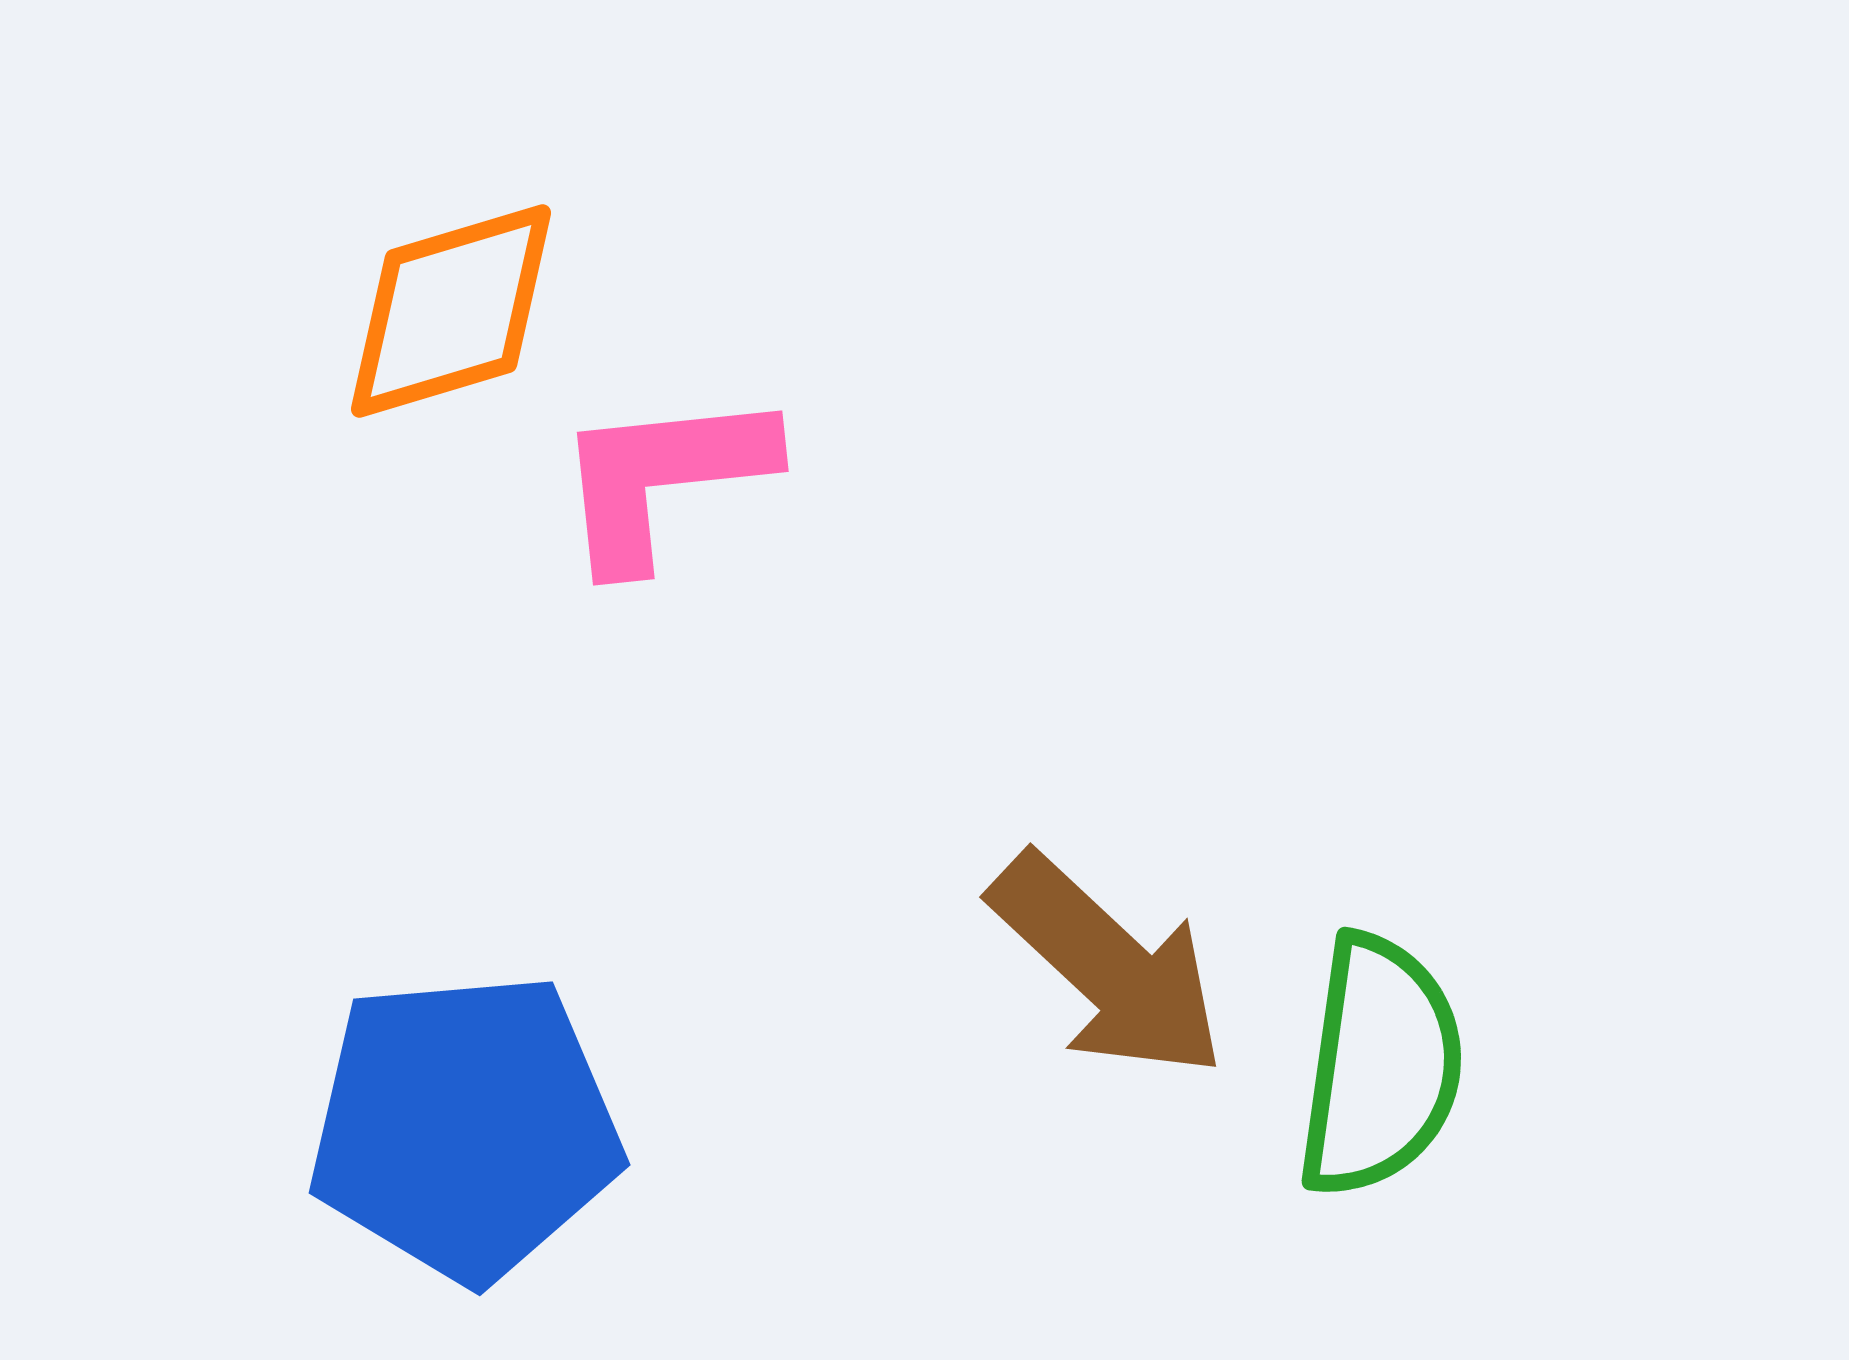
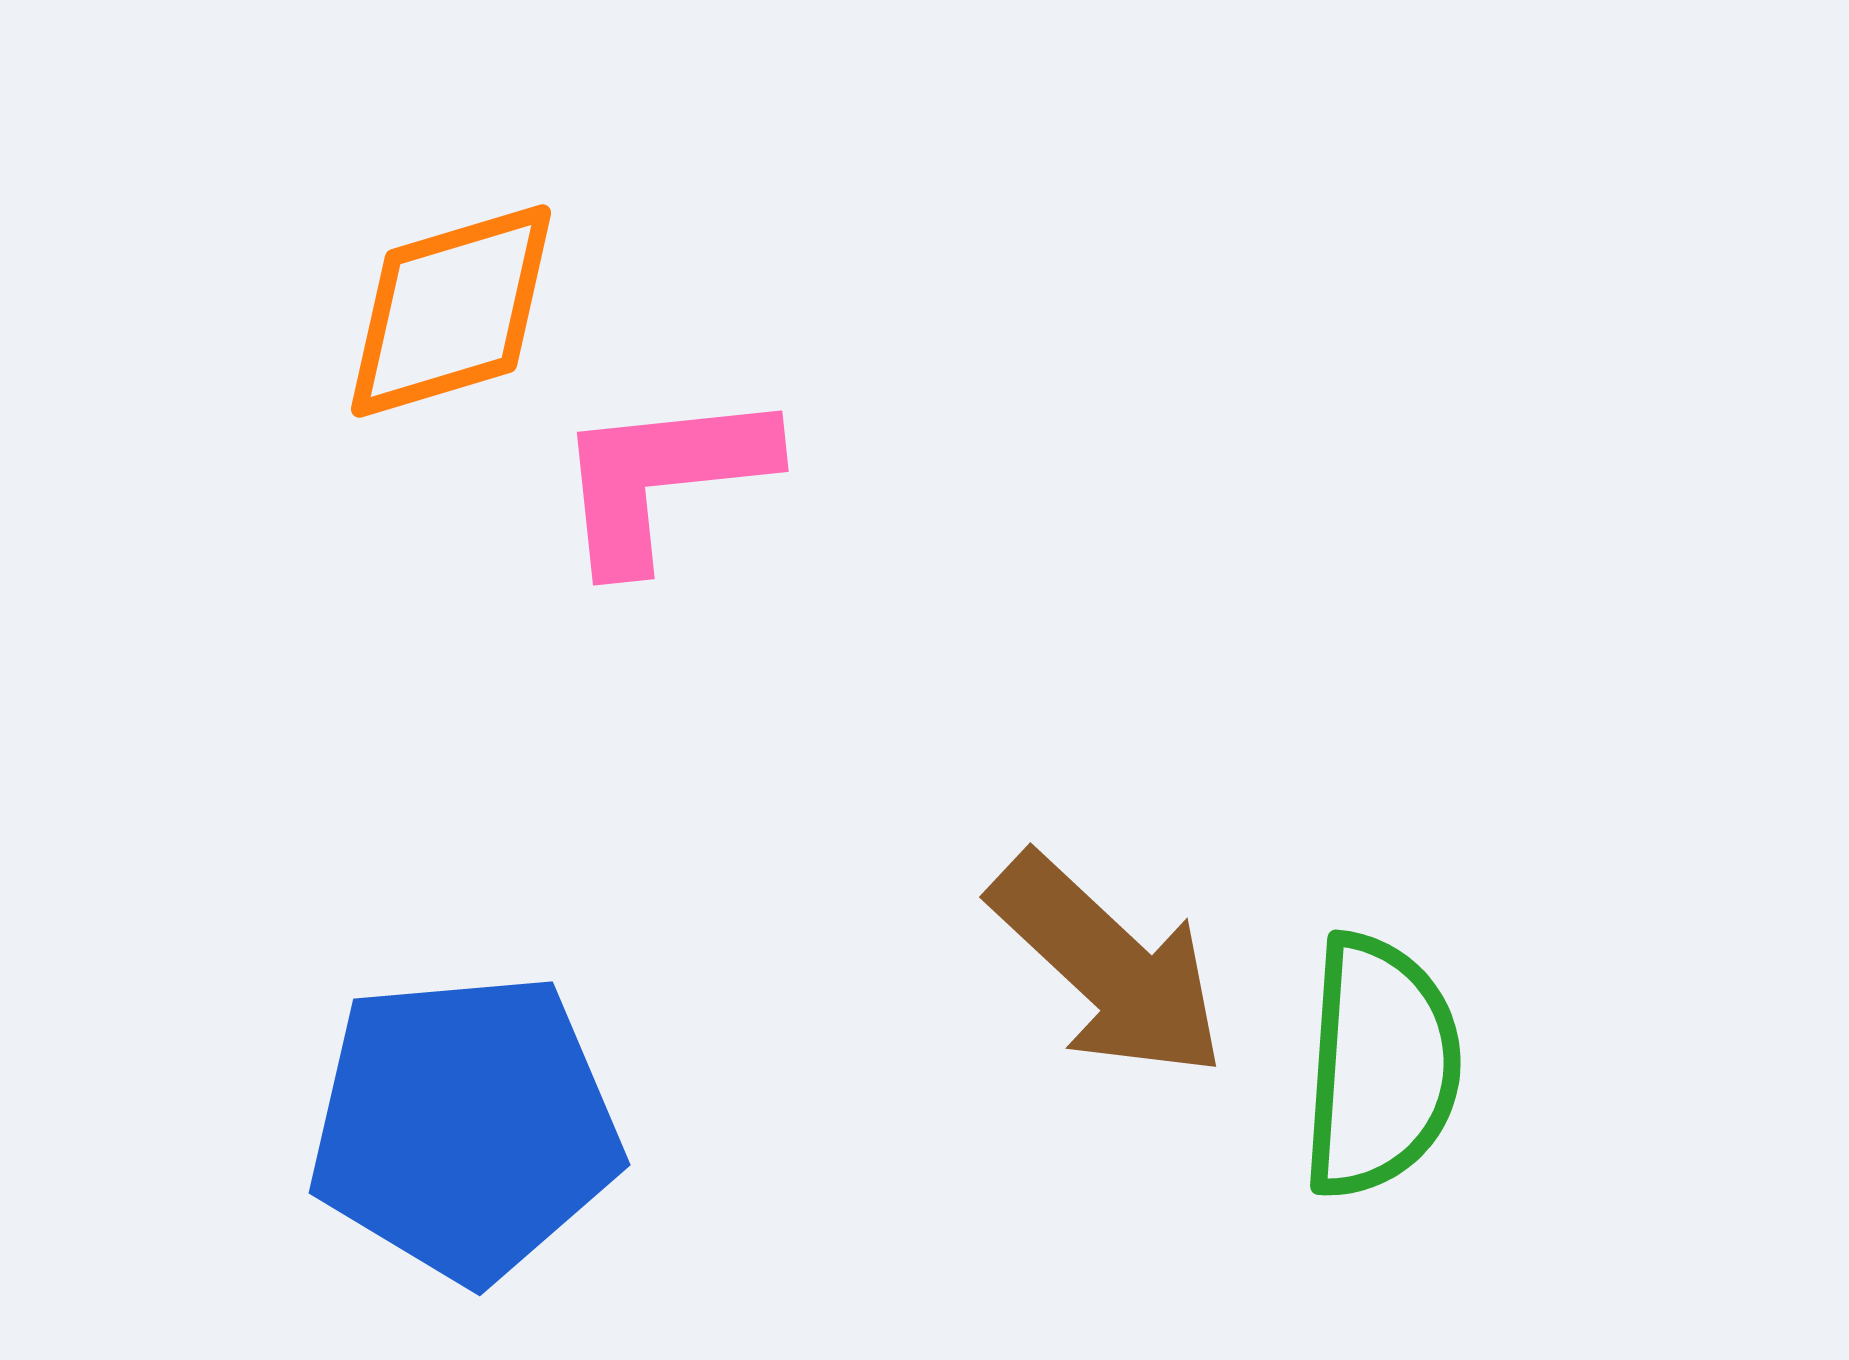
green semicircle: rotated 4 degrees counterclockwise
